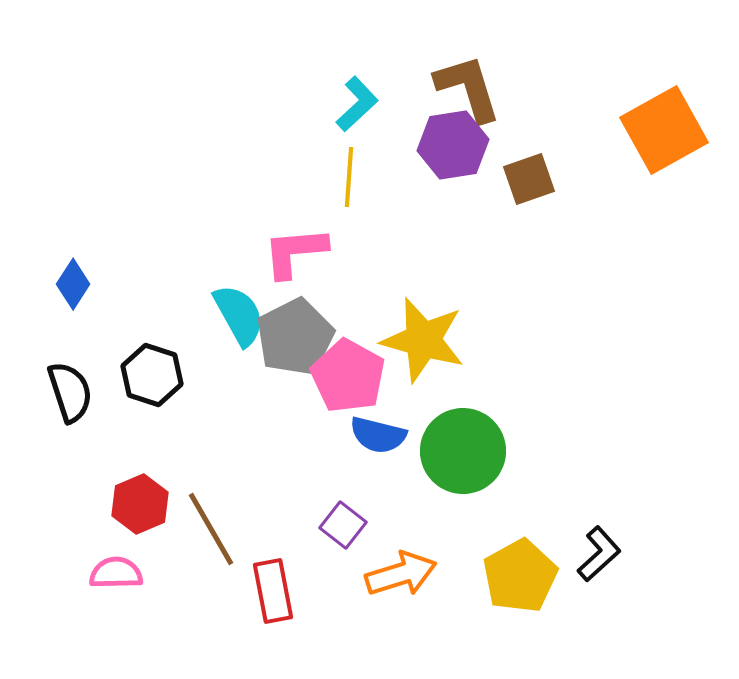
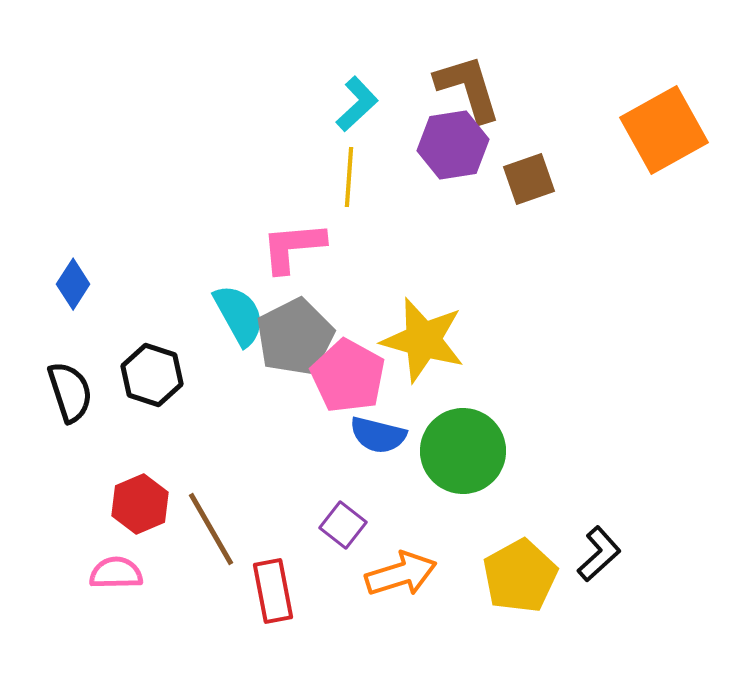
pink L-shape: moved 2 px left, 5 px up
